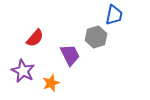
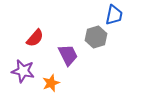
purple trapezoid: moved 2 px left
purple star: rotated 15 degrees counterclockwise
